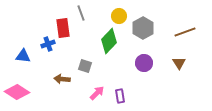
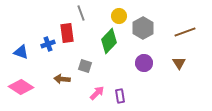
red rectangle: moved 4 px right, 5 px down
blue triangle: moved 2 px left, 4 px up; rotated 14 degrees clockwise
pink diamond: moved 4 px right, 5 px up
